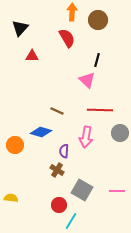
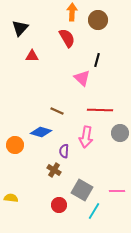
pink triangle: moved 5 px left, 2 px up
brown cross: moved 3 px left
cyan line: moved 23 px right, 10 px up
